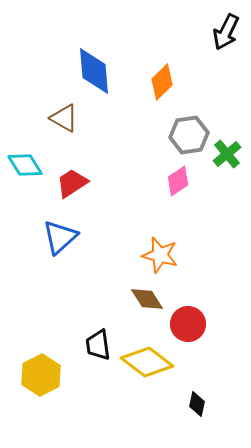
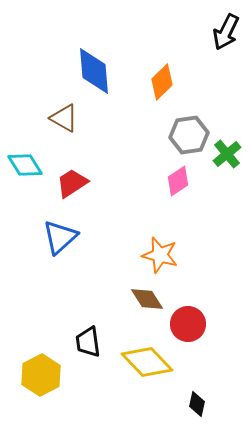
black trapezoid: moved 10 px left, 3 px up
yellow diamond: rotated 9 degrees clockwise
